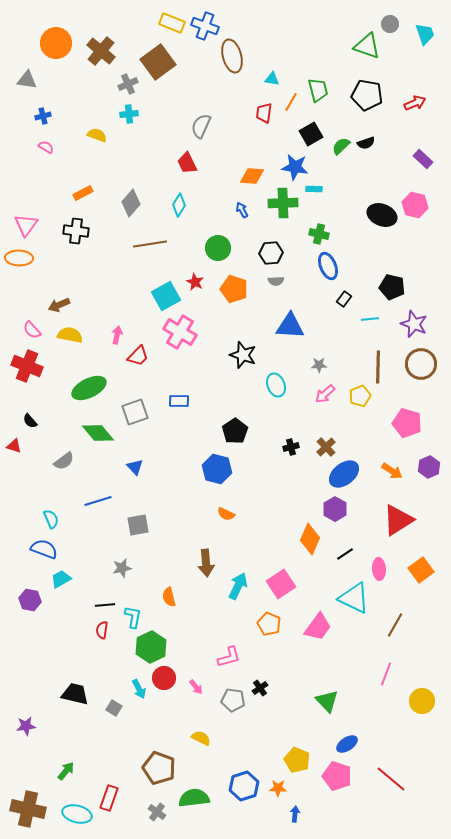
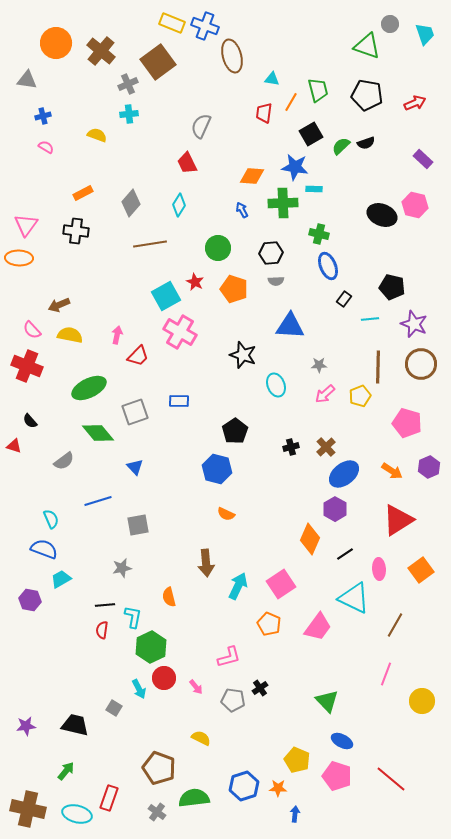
black trapezoid at (75, 694): moved 31 px down
blue ellipse at (347, 744): moved 5 px left, 3 px up; rotated 60 degrees clockwise
